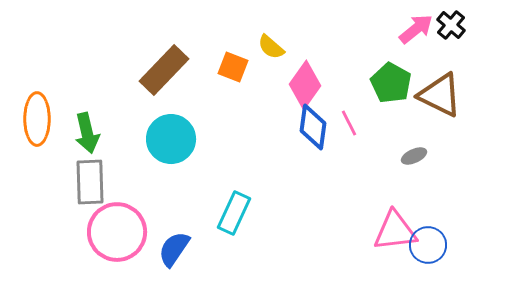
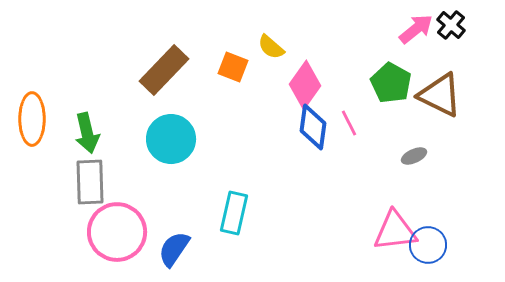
orange ellipse: moved 5 px left
cyan rectangle: rotated 12 degrees counterclockwise
